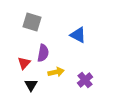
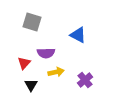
purple semicircle: moved 3 px right; rotated 78 degrees clockwise
